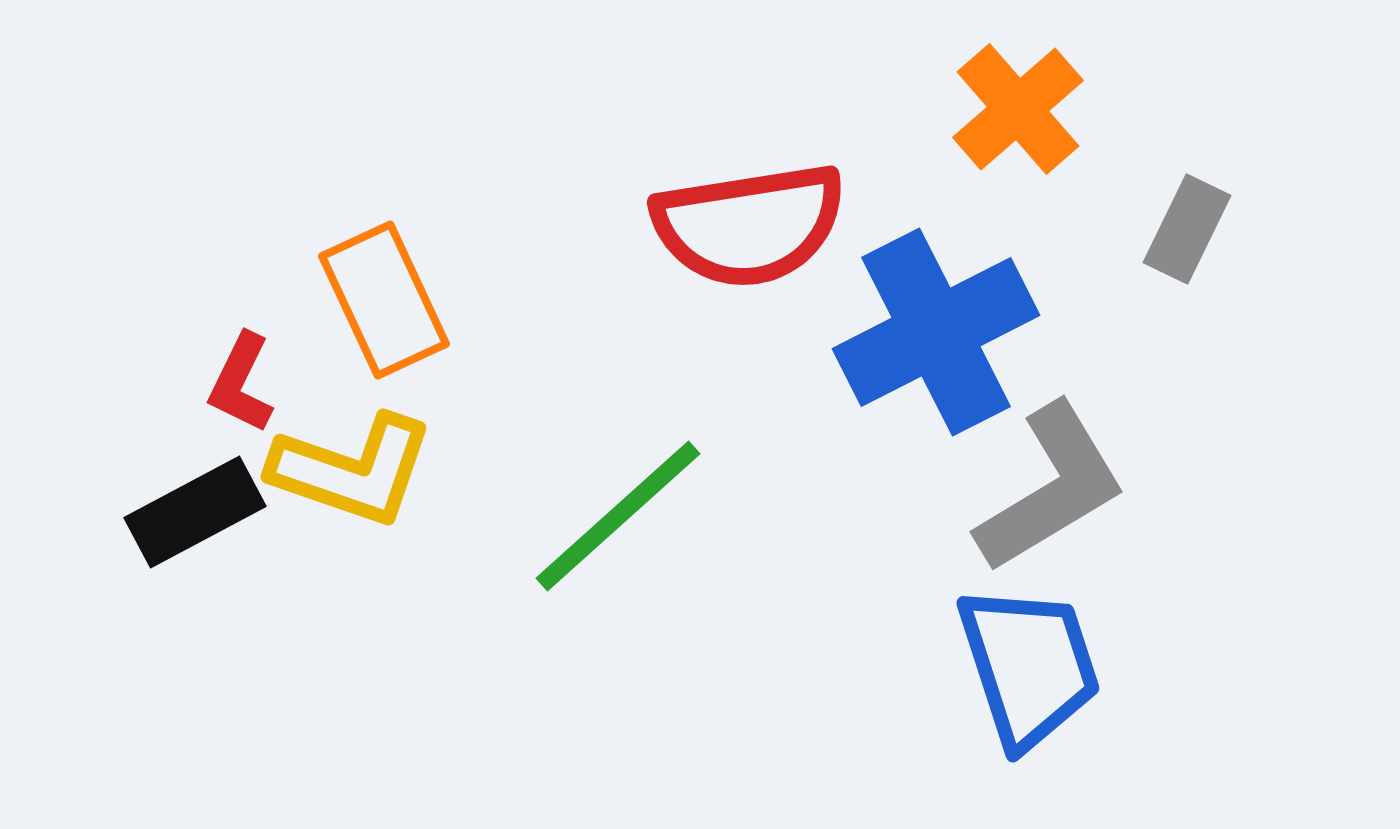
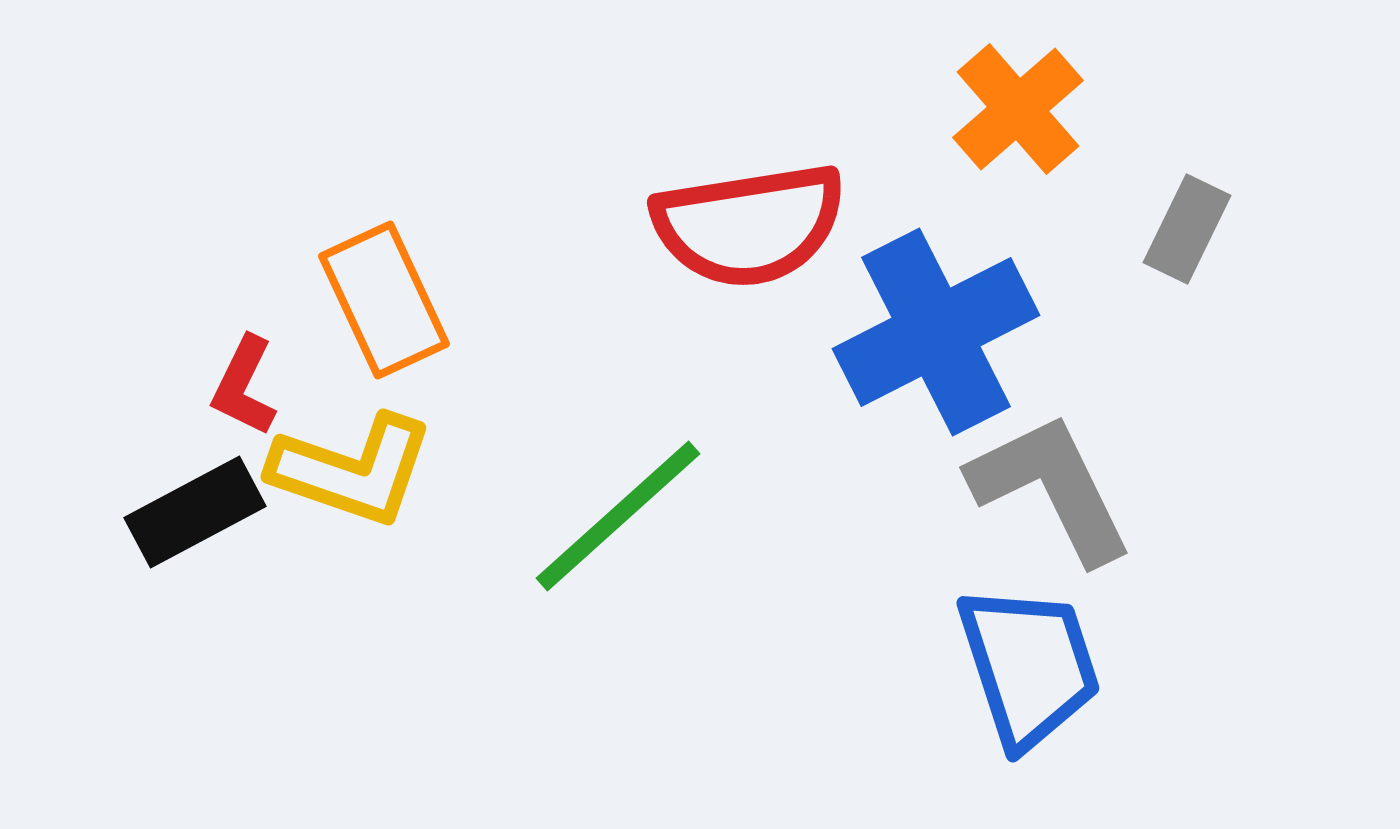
red L-shape: moved 3 px right, 3 px down
gray L-shape: rotated 85 degrees counterclockwise
